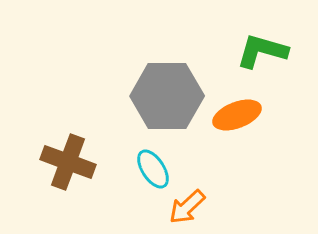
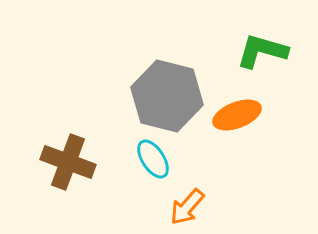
gray hexagon: rotated 14 degrees clockwise
cyan ellipse: moved 10 px up
orange arrow: rotated 6 degrees counterclockwise
